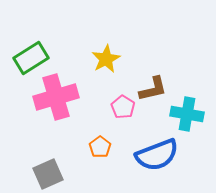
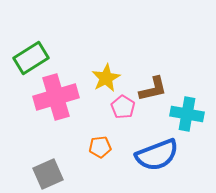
yellow star: moved 19 px down
orange pentagon: rotated 30 degrees clockwise
